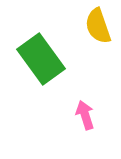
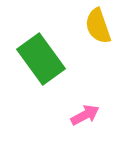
pink arrow: rotated 80 degrees clockwise
